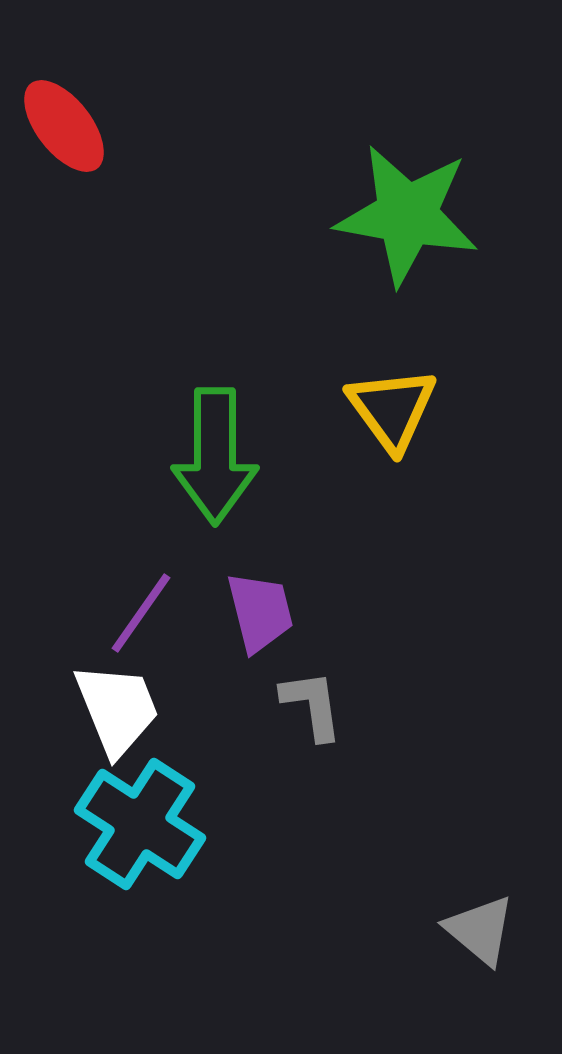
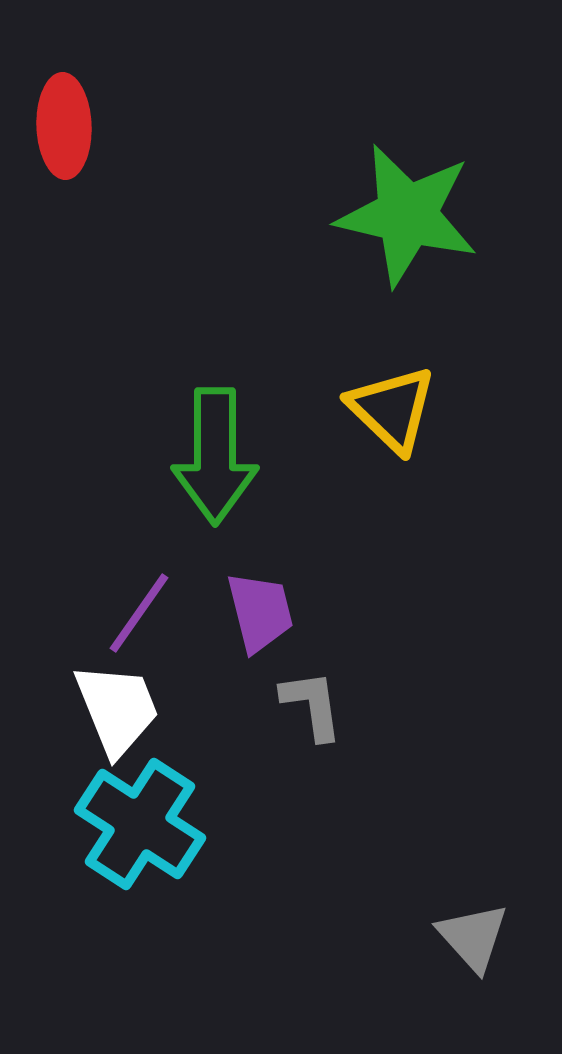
red ellipse: rotated 36 degrees clockwise
green star: rotated 3 degrees clockwise
yellow triangle: rotated 10 degrees counterclockwise
purple line: moved 2 px left
gray triangle: moved 7 px left, 7 px down; rotated 8 degrees clockwise
